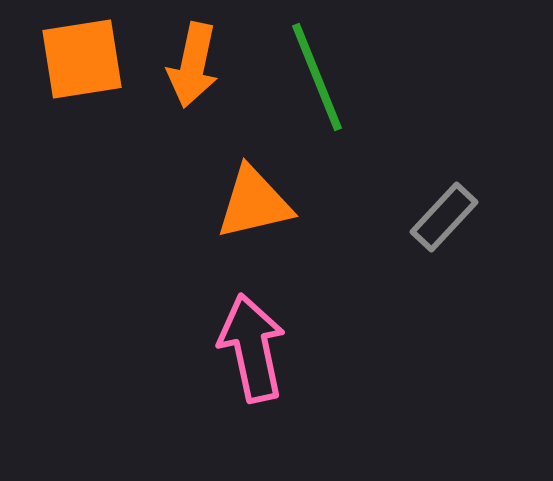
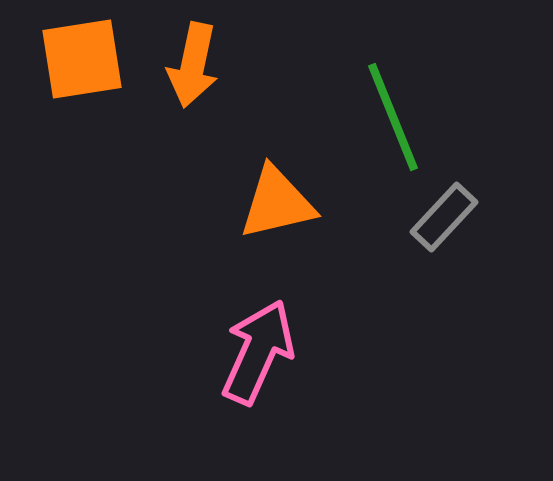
green line: moved 76 px right, 40 px down
orange triangle: moved 23 px right
pink arrow: moved 6 px right, 4 px down; rotated 36 degrees clockwise
